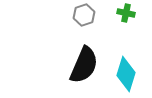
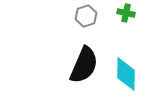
gray hexagon: moved 2 px right, 1 px down
cyan diamond: rotated 16 degrees counterclockwise
